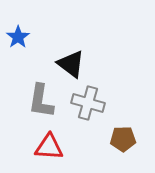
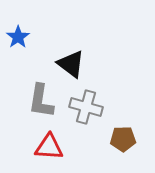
gray cross: moved 2 px left, 4 px down
